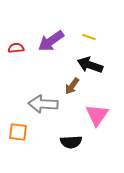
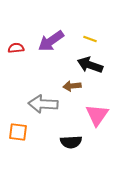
yellow line: moved 1 px right, 2 px down
brown arrow: rotated 48 degrees clockwise
